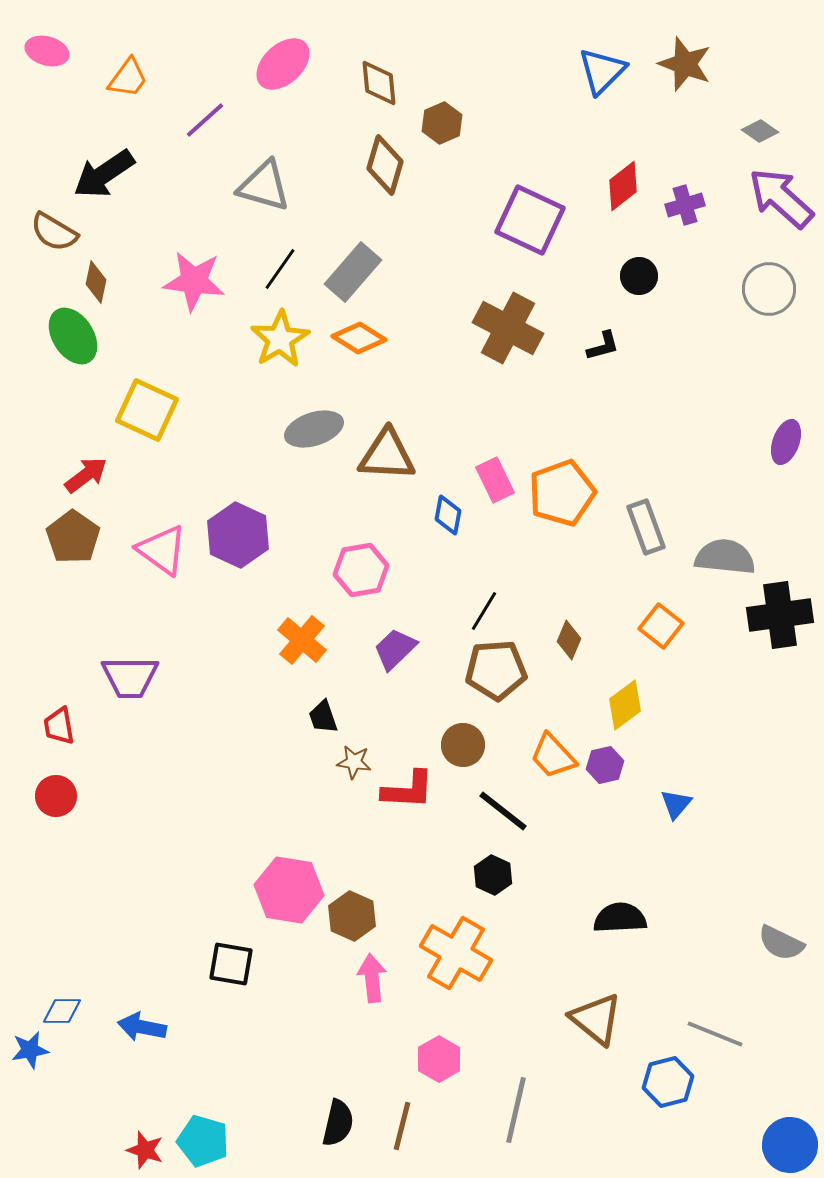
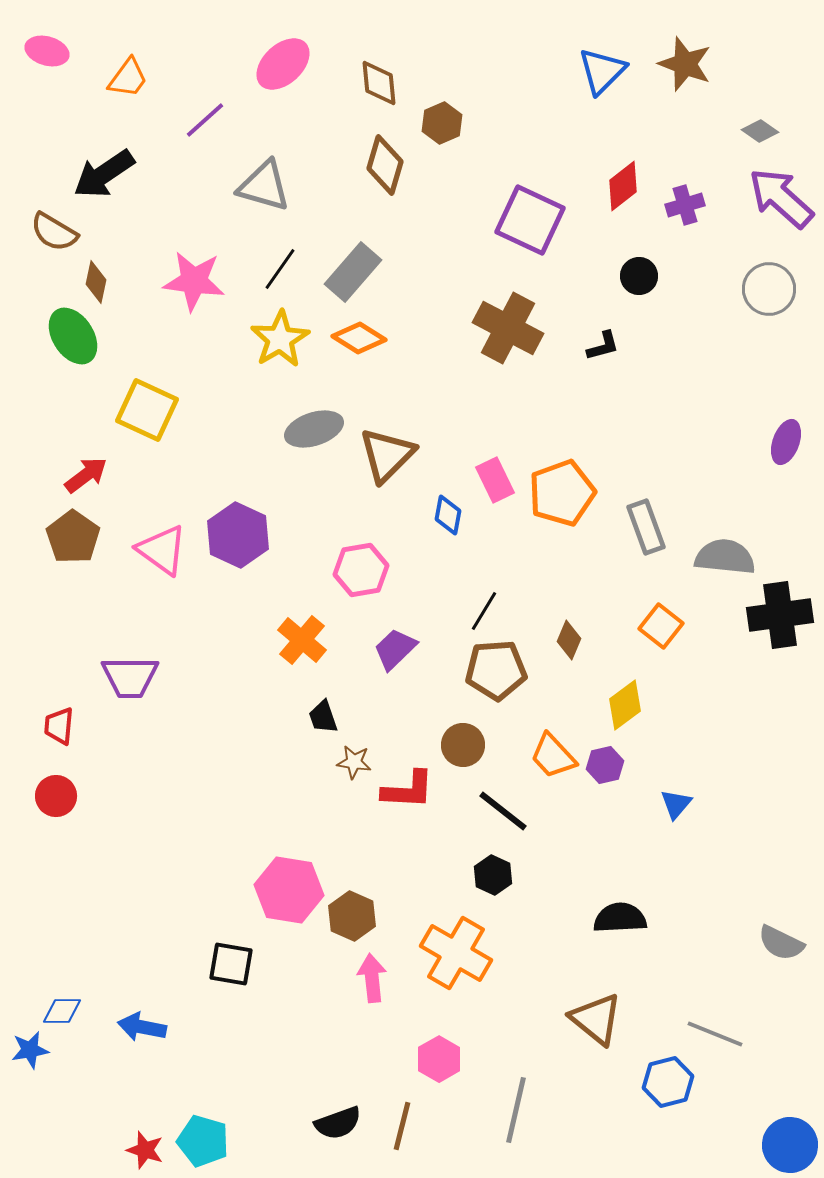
brown triangle at (387, 455): rotated 48 degrees counterclockwise
red trapezoid at (59, 726): rotated 15 degrees clockwise
black semicircle at (338, 1123): rotated 57 degrees clockwise
